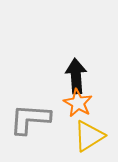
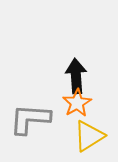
orange star: moved 1 px left; rotated 12 degrees clockwise
